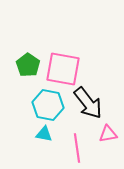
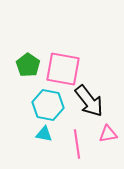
black arrow: moved 1 px right, 2 px up
pink line: moved 4 px up
